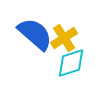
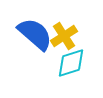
yellow cross: moved 2 px up
